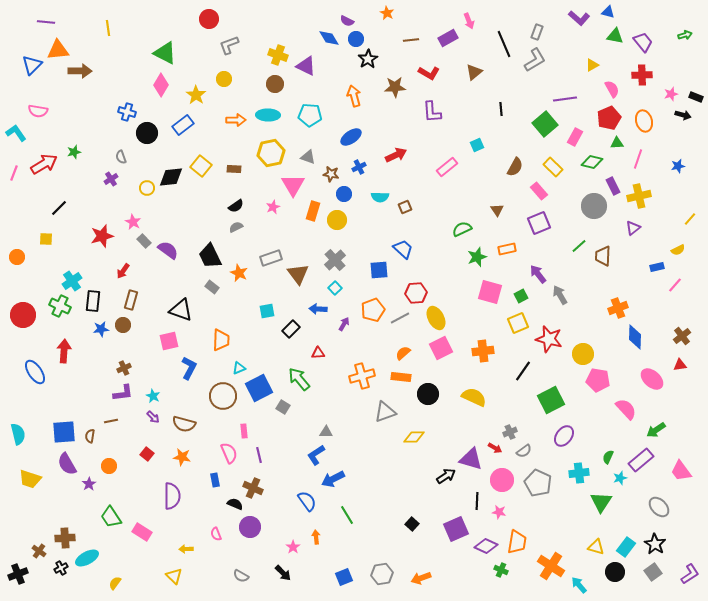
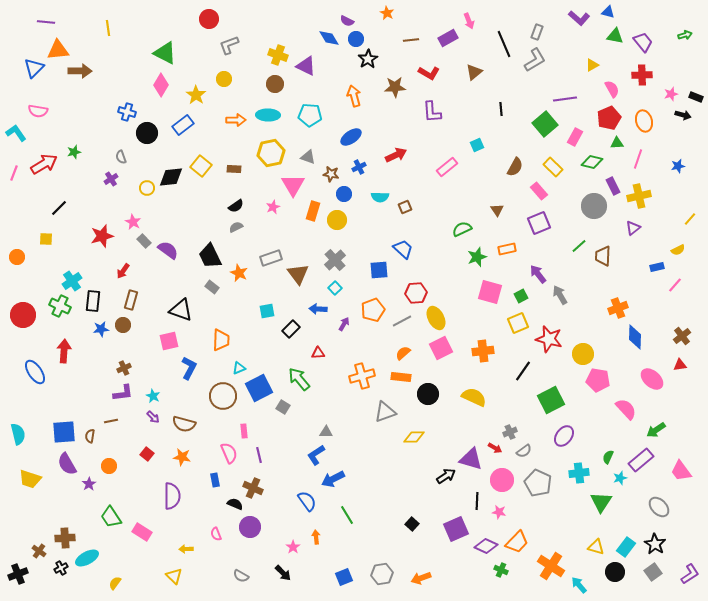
blue triangle at (32, 65): moved 2 px right, 3 px down
gray line at (400, 318): moved 2 px right, 3 px down
orange trapezoid at (517, 542): rotated 35 degrees clockwise
